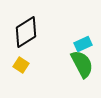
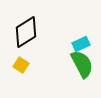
cyan rectangle: moved 2 px left
